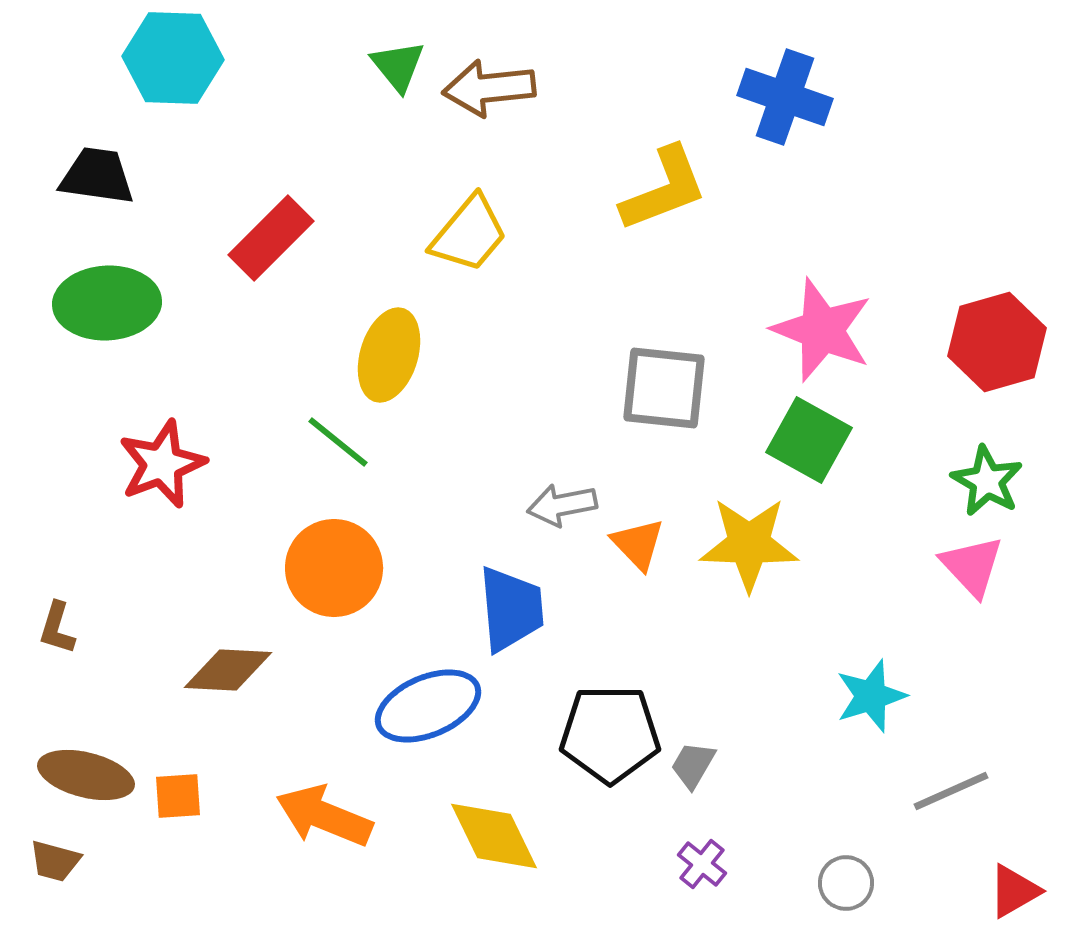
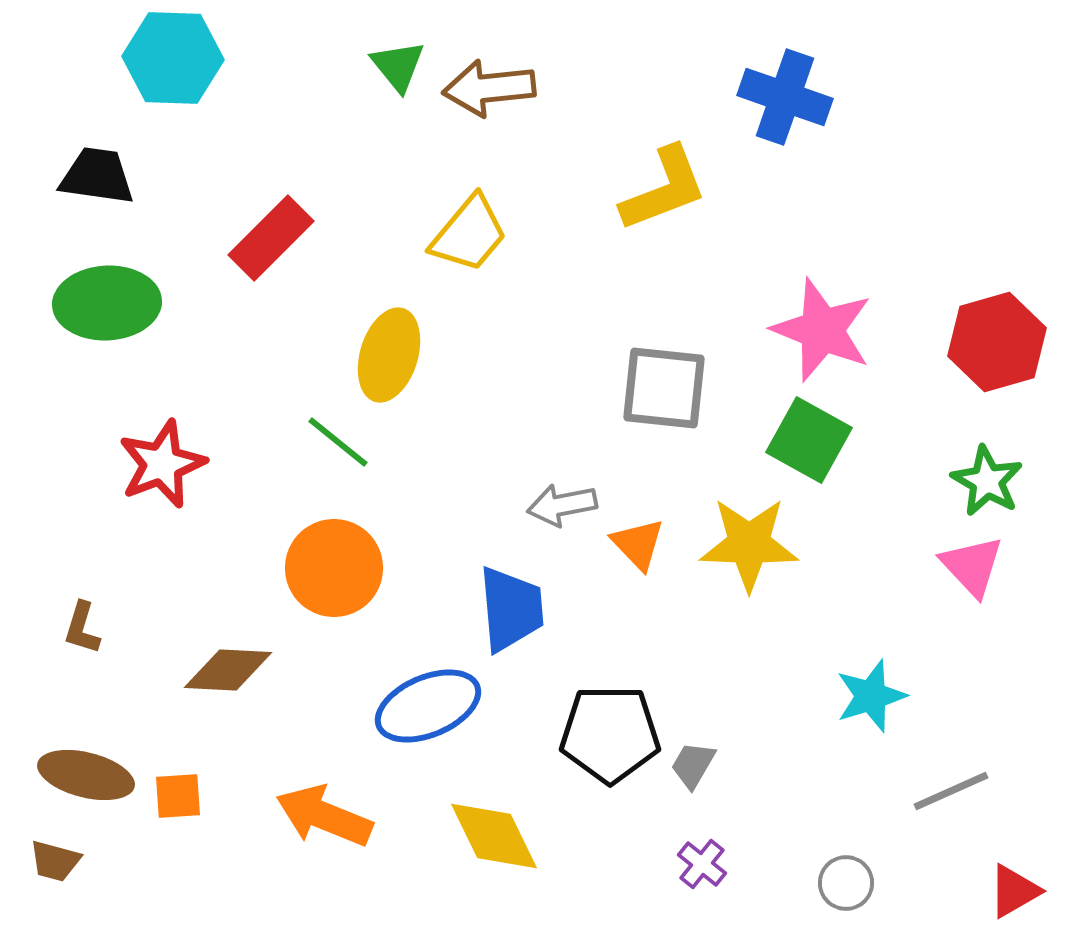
brown L-shape: moved 25 px right
